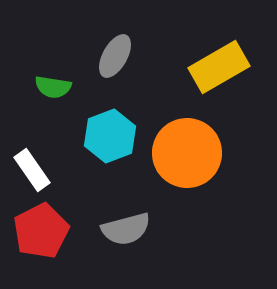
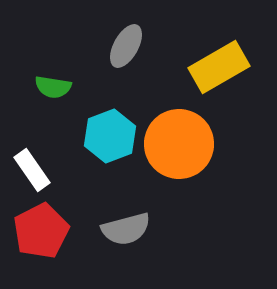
gray ellipse: moved 11 px right, 10 px up
orange circle: moved 8 px left, 9 px up
